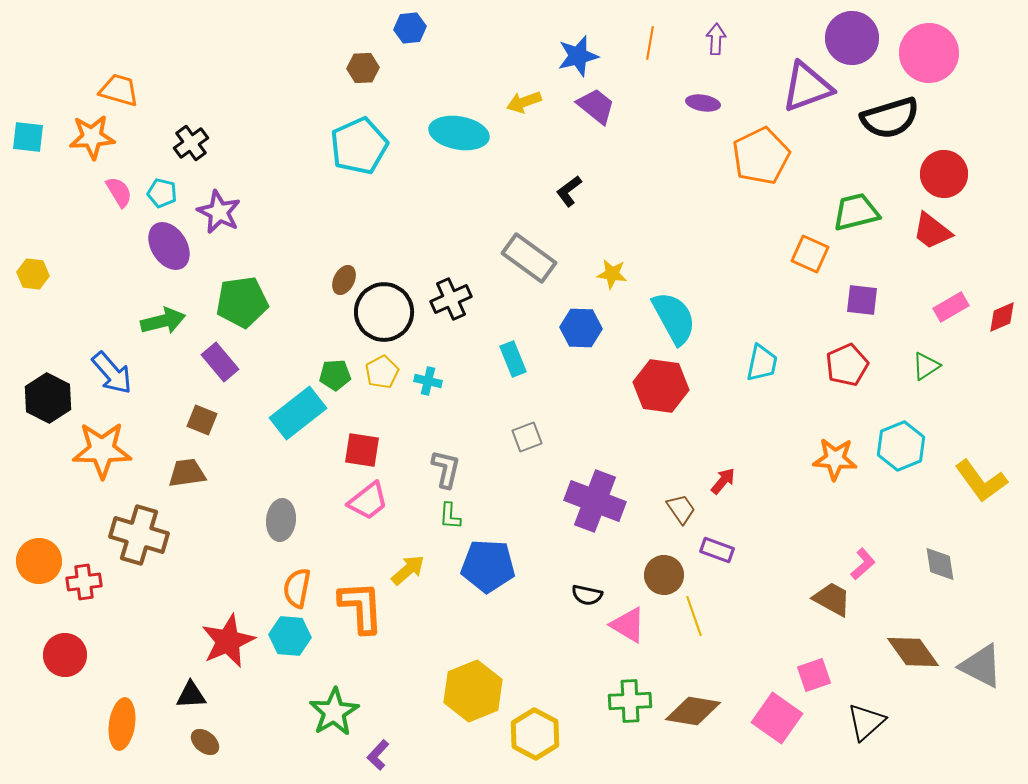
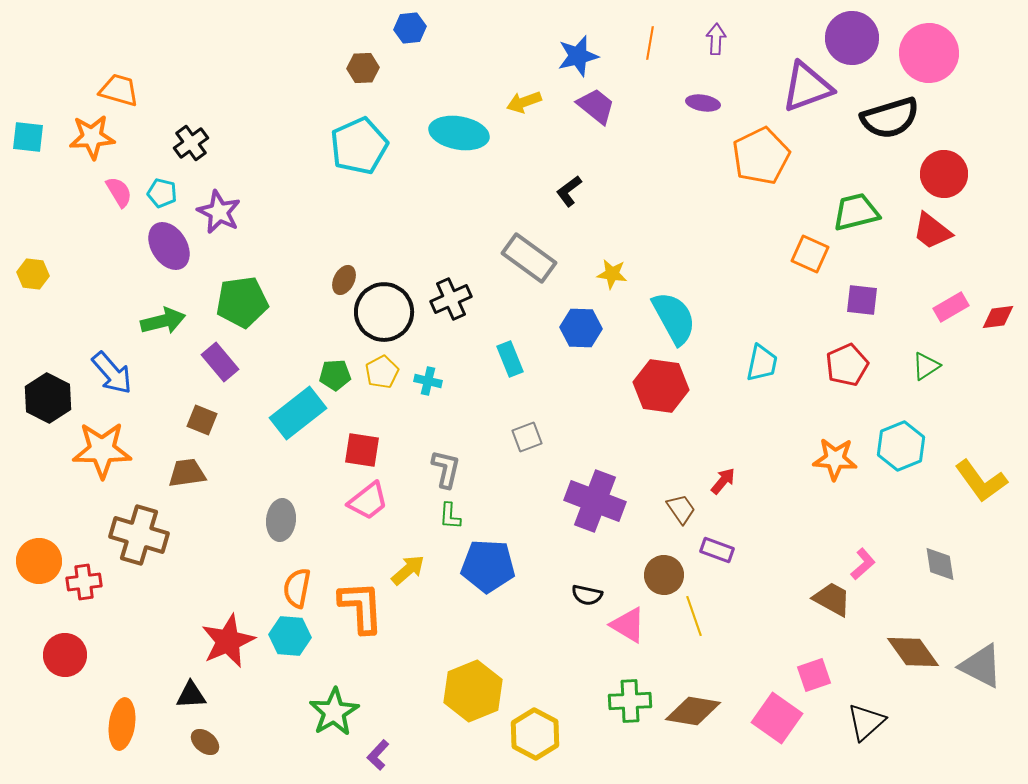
red diamond at (1002, 317): moved 4 px left; rotated 16 degrees clockwise
cyan rectangle at (513, 359): moved 3 px left
